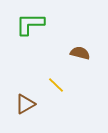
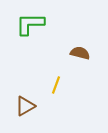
yellow line: rotated 66 degrees clockwise
brown triangle: moved 2 px down
